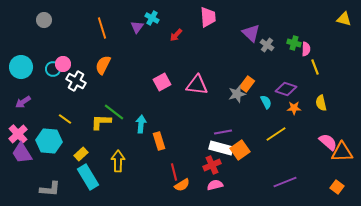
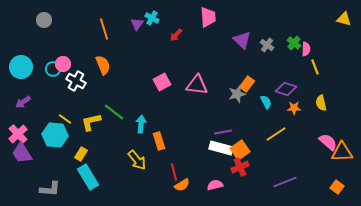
purple triangle at (137, 27): moved 3 px up
orange line at (102, 28): moved 2 px right, 1 px down
purple triangle at (251, 33): moved 9 px left, 7 px down
green cross at (294, 43): rotated 24 degrees clockwise
orange semicircle at (103, 65): rotated 132 degrees clockwise
yellow L-shape at (101, 122): moved 10 px left; rotated 15 degrees counterclockwise
cyan hexagon at (49, 141): moved 6 px right, 6 px up
yellow rectangle at (81, 154): rotated 16 degrees counterclockwise
yellow arrow at (118, 161): moved 19 px right, 1 px up; rotated 140 degrees clockwise
red cross at (212, 165): moved 28 px right, 2 px down
